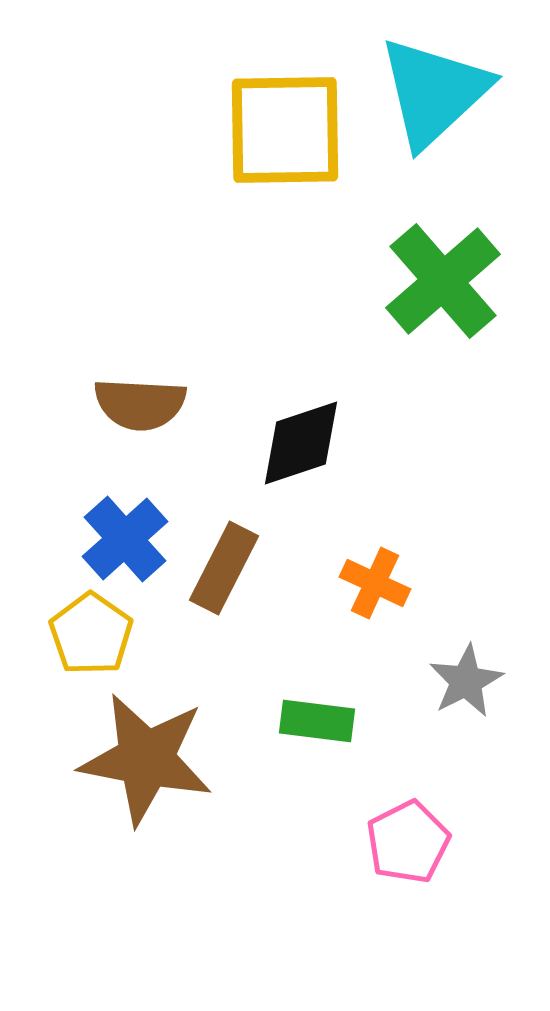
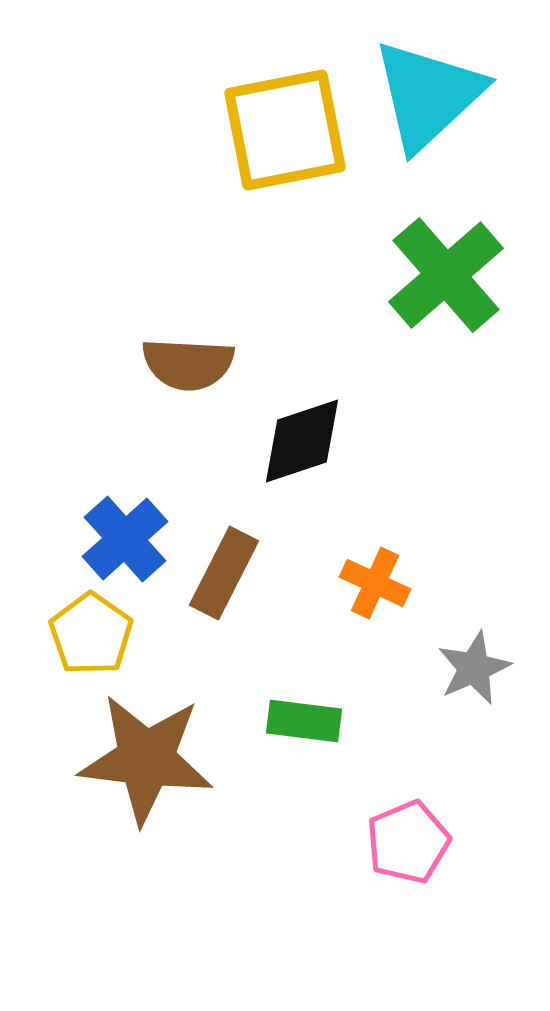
cyan triangle: moved 6 px left, 3 px down
yellow square: rotated 10 degrees counterclockwise
green cross: moved 3 px right, 6 px up
brown semicircle: moved 48 px right, 40 px up
black diamond: moved 1 px right, 2 px up
brown rectangle: moved 5 px down
gray star: moved 8 px right, 13 px up; rotated 4 degrees clockwise
green rectangle: moved 13 px left
brown star: rotated 4 degrees counterclockwise
pink pentagon: rotated 4 degrees clockwise
